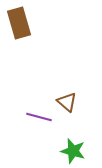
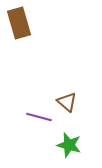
green star: moved 4 px left, 6 px up
